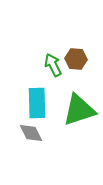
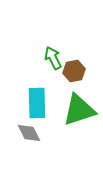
brown hexagon: moved 2 px left, 12 px down; rotated 15 degrees counterclockwise
green arrow: moved 7 px up
gray diamond: moved 2 px left
